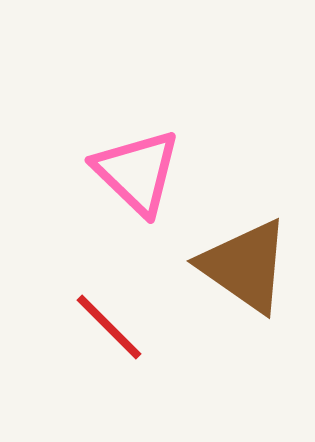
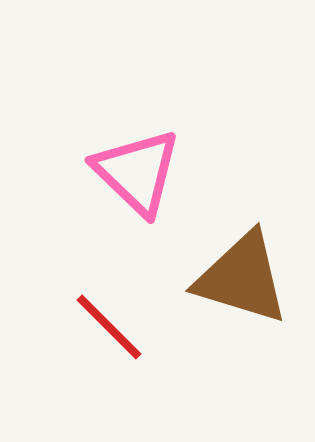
brown triangle: moved 3 px left, 12 px down; rotated 18 degrees counterclockwise
